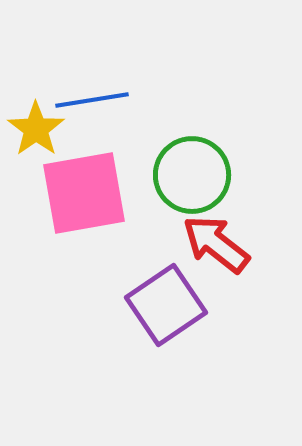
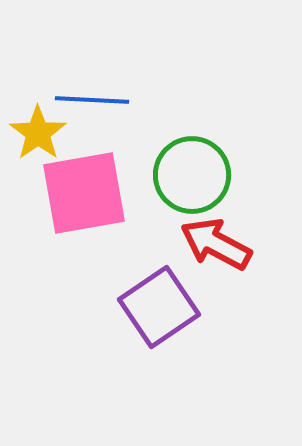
blue line: rotated 12 degrees clockwise
yellow star: moved 2 px right, 4 px down
red arrow: rotated 10 degrees counterclockwise
purple square: moved 7 px left, 2 px down
